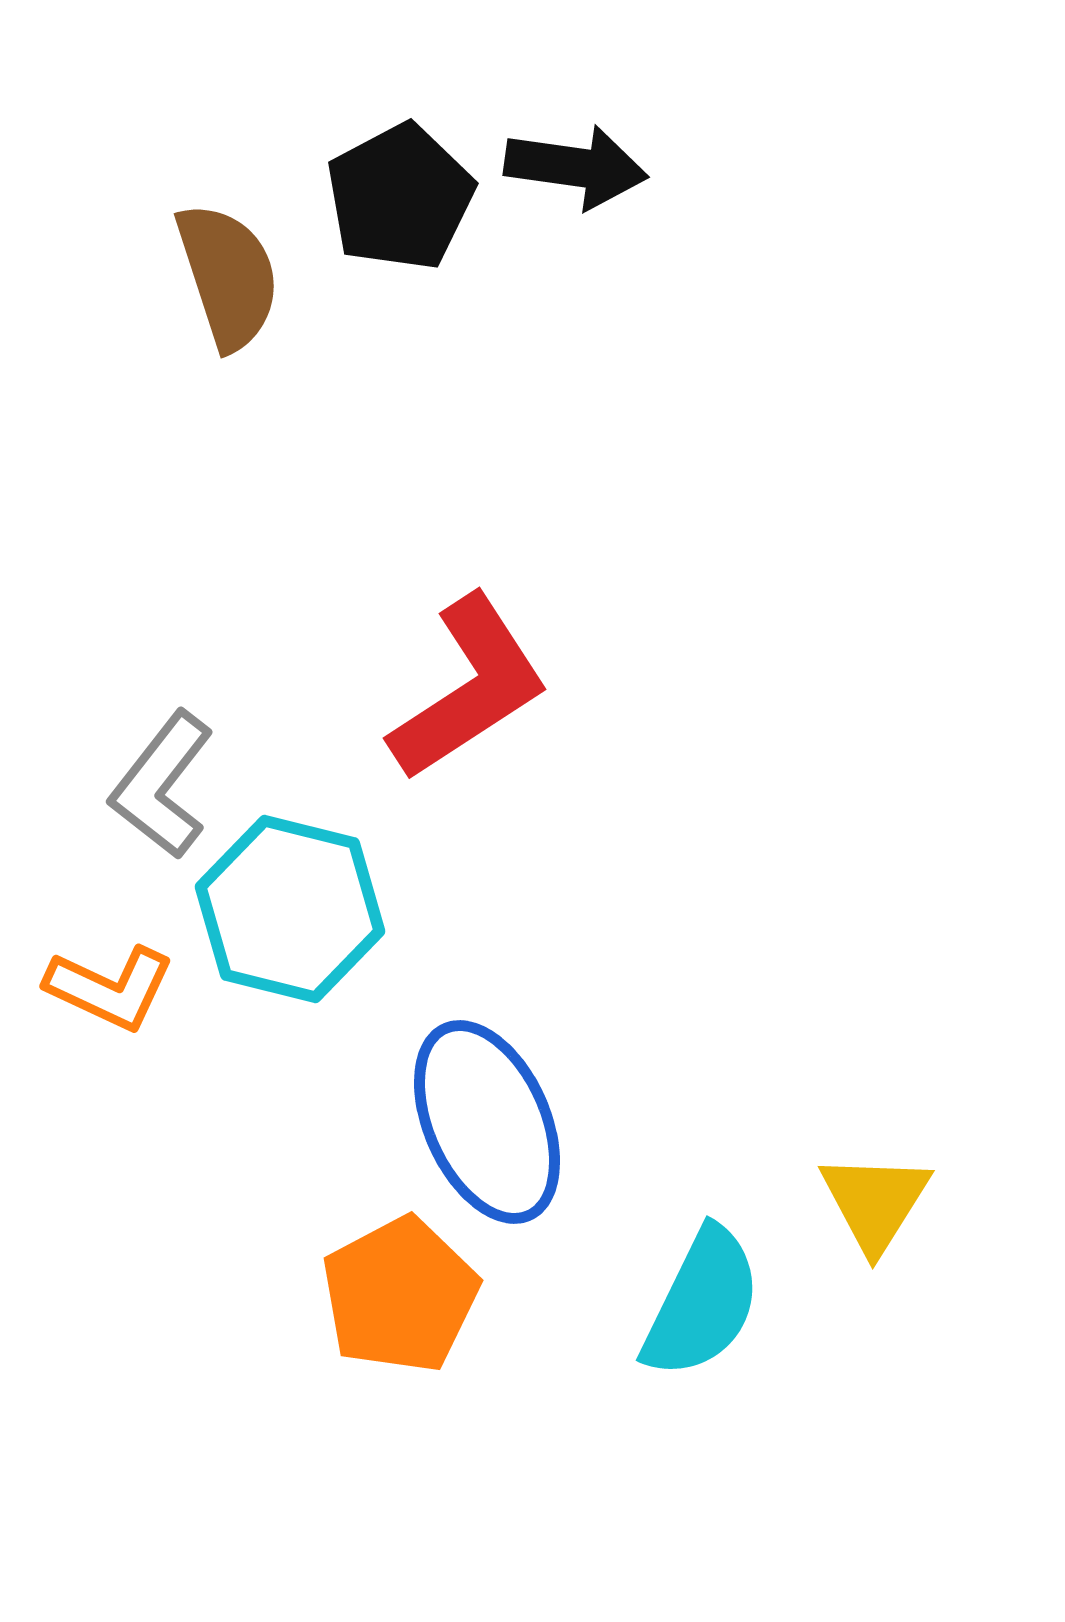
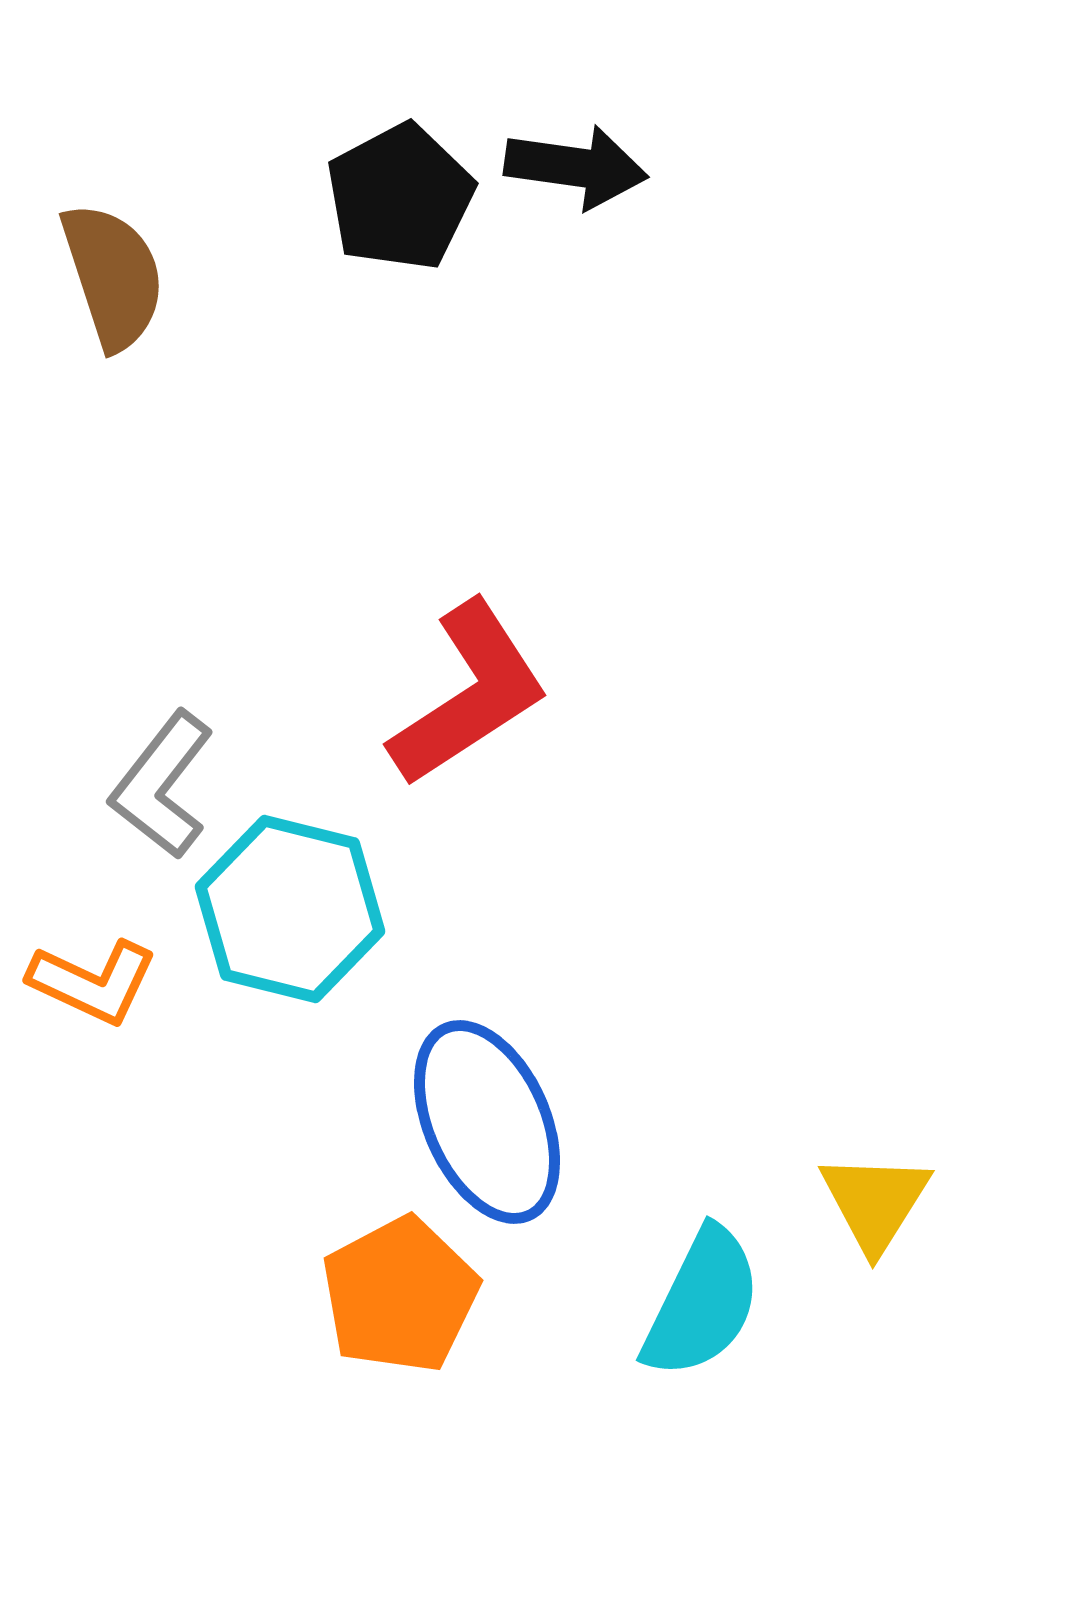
brown semicircle: moved 115 px left
red L-shape: moved 6 px down
orange L-shape: moved 17 px left, 6 px up
